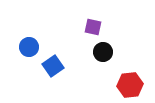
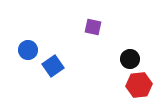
blue circle: moved 1 px left, 3 px down
black circle: moved 27 px right, 7 px down
red hexagon: moved 9 px right
